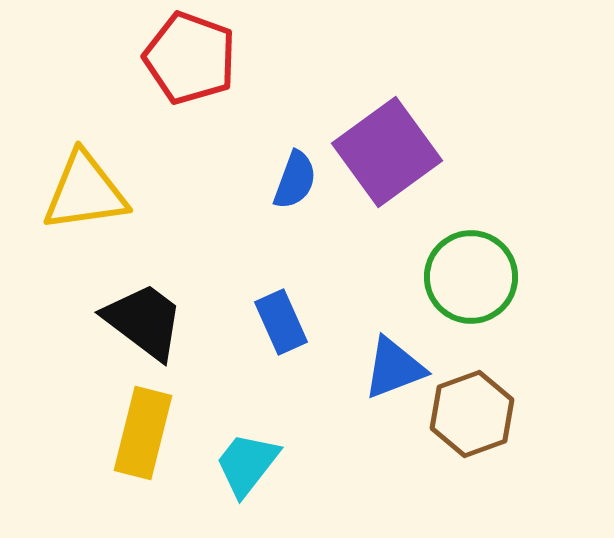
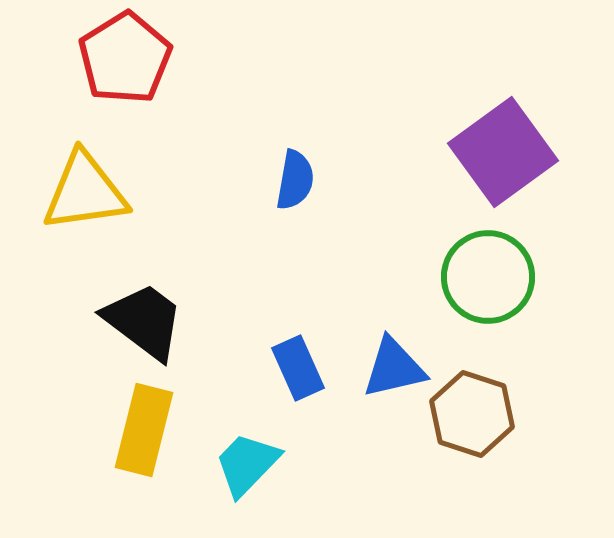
red pentagon: moved 65 px left; rotated 20 degrees clockwise
purple square: moved 116 px right
blue semicircle: rotated 10 degrees counterclockwise
green circle: moved 17 px right
blue rectangle: moved 17 px right, 46 px down
blue triangle: rotated 8 degrees clockwise
brown hexagon: rotated 22 degrees counterclockwise
yellow rectangle: moved 1 px right, 3 px up
cyan trapezoid: rotated 6 degrees clockwise
